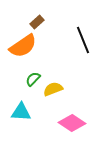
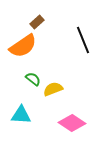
green semicircle: rotated 84 degrees clockwise
cyan triangle: moved 3 px down
